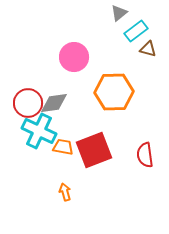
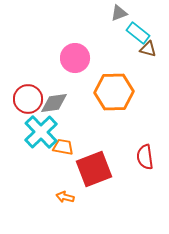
gray triangle: rotated 18 degrees clockwise
cyan rectangle: moved 2 px right, 2 px down; rotated 75 degrees clockwise
pink circle: moved 1 px right, 1 px down
red circle: moved 4 px up
cyan cross: moved 2 px right, 1 px down; rotated 20 degrees clockwise
red square: moved 19 px down
red semicircle: moved 2 px down
orange arrow: moved 5 px down; rotated 60 degrees counterclockwise
